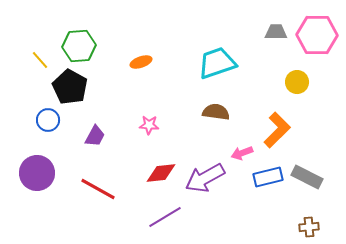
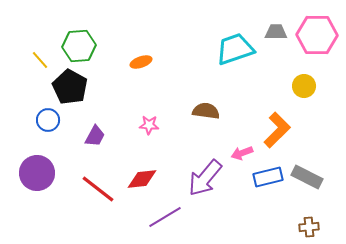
cyan trapezoid: moved 18 px right, 14 px up
yellow circle: moved 7 px right, 4 px down
brown semicircle: moved 10 px left, 1 px up
red diamond: moved 19 px left, 6 px down
purple arrow: rotated 21 degrees counterclockwise
red line: rotated 9 degrees clockwise
